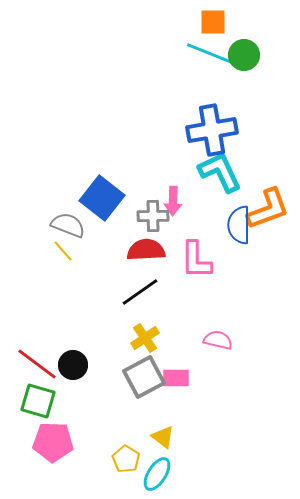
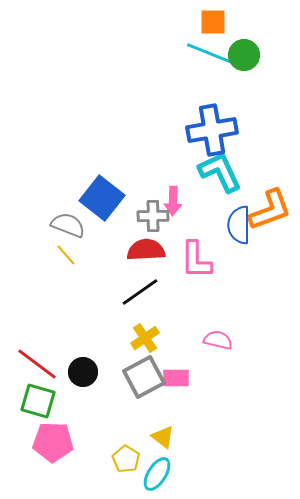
orange L-shape: moved 2 px right, 1 px down
yellow line: moved 3 px right, 4 px down
black circle: moved 10 px right, 7 px down
